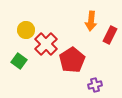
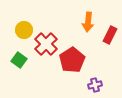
orange arrow: moved 3 px left, 1 px down
yellow circle: moved 2 px left
green square: moved 1 px up
